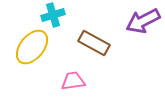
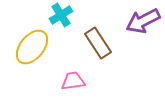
cyan cross: moved 8 px right; rotated 15 degrees counterclockwise
brown rectangle: moved 4 px right; rotated 28 degrees clockwise
